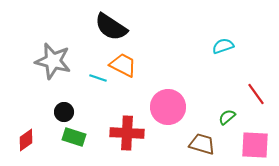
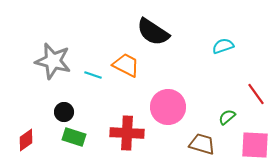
black semicircle: moved 42 px right, 5 px down
orange trapezoid: moved 3 px right
cyan line: moved 5 px left, 3 px up
